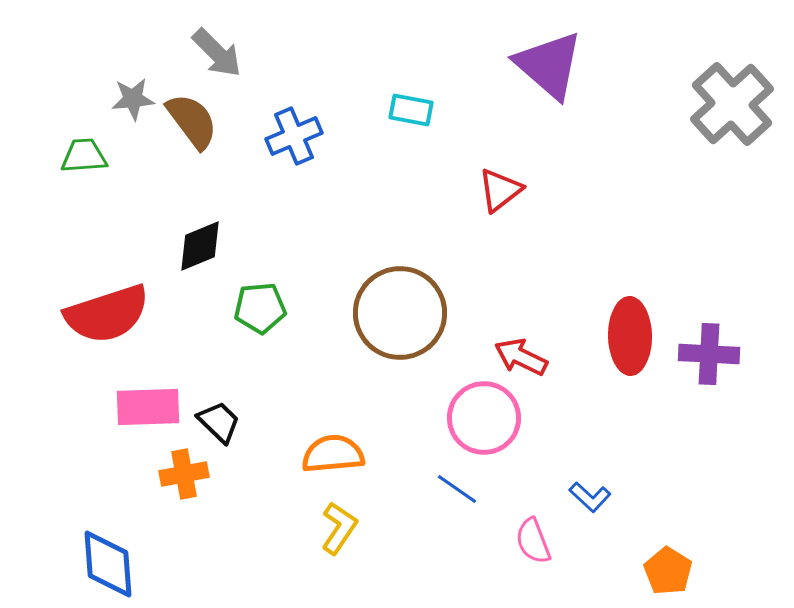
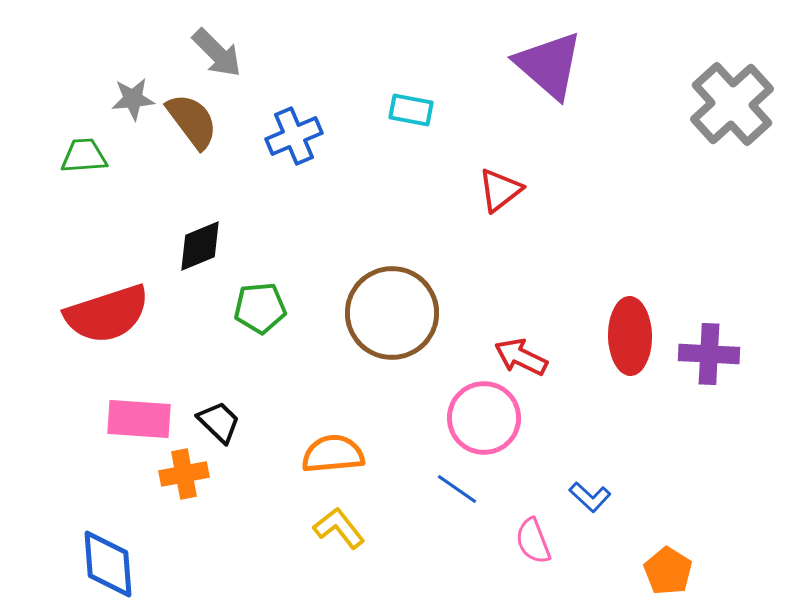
brown circle: moved 8 px left
pink rectangle: moved 9 px left, 12 px down; rotated 6 degrees clockwise
yellow L-shape: rotated 72 degrees counterclockwise
